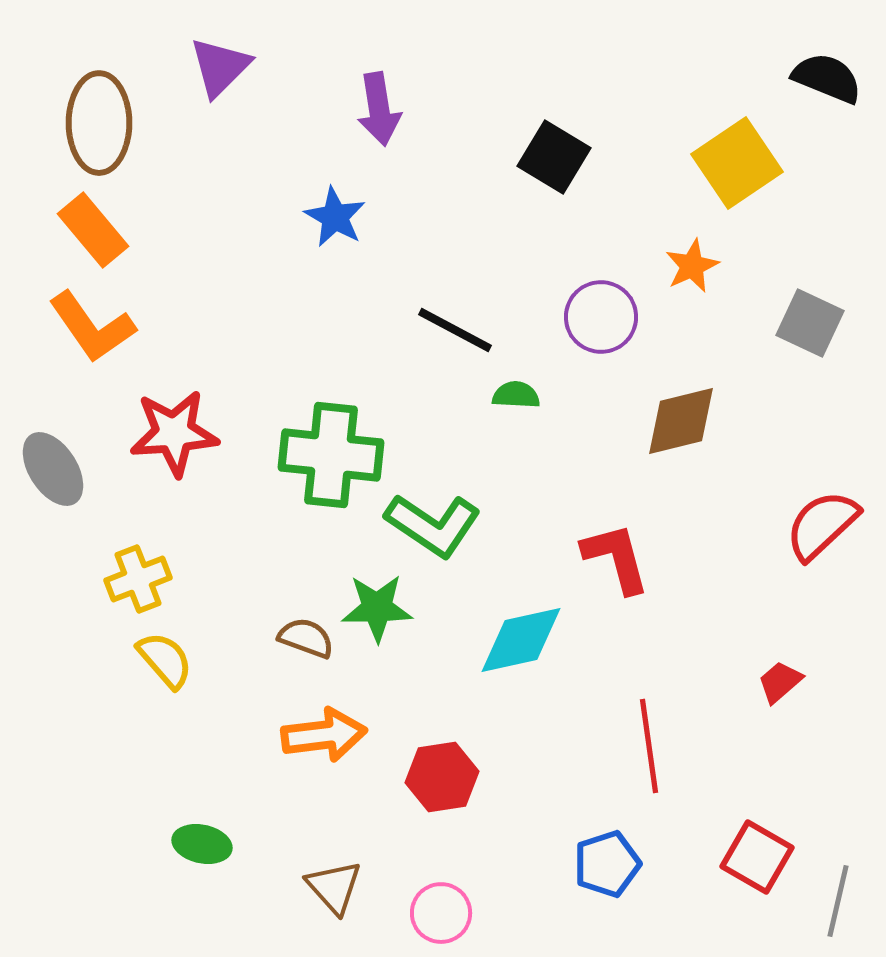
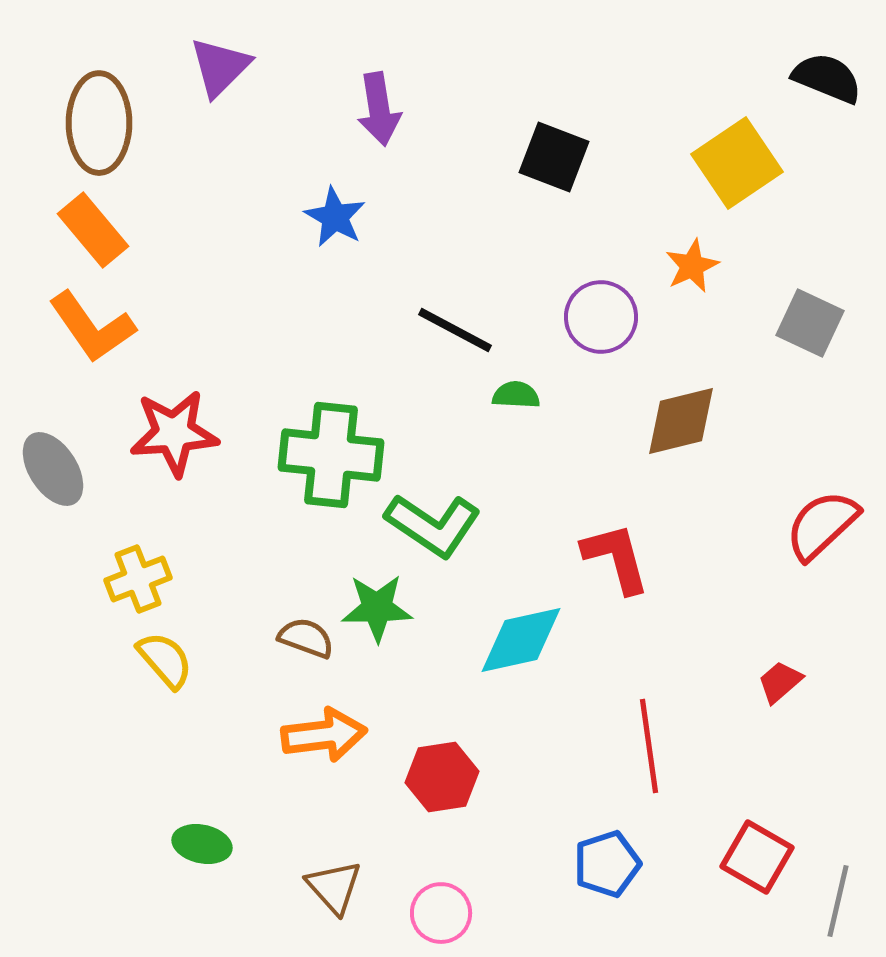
black square: rotated 10 degrees counterclockwise
